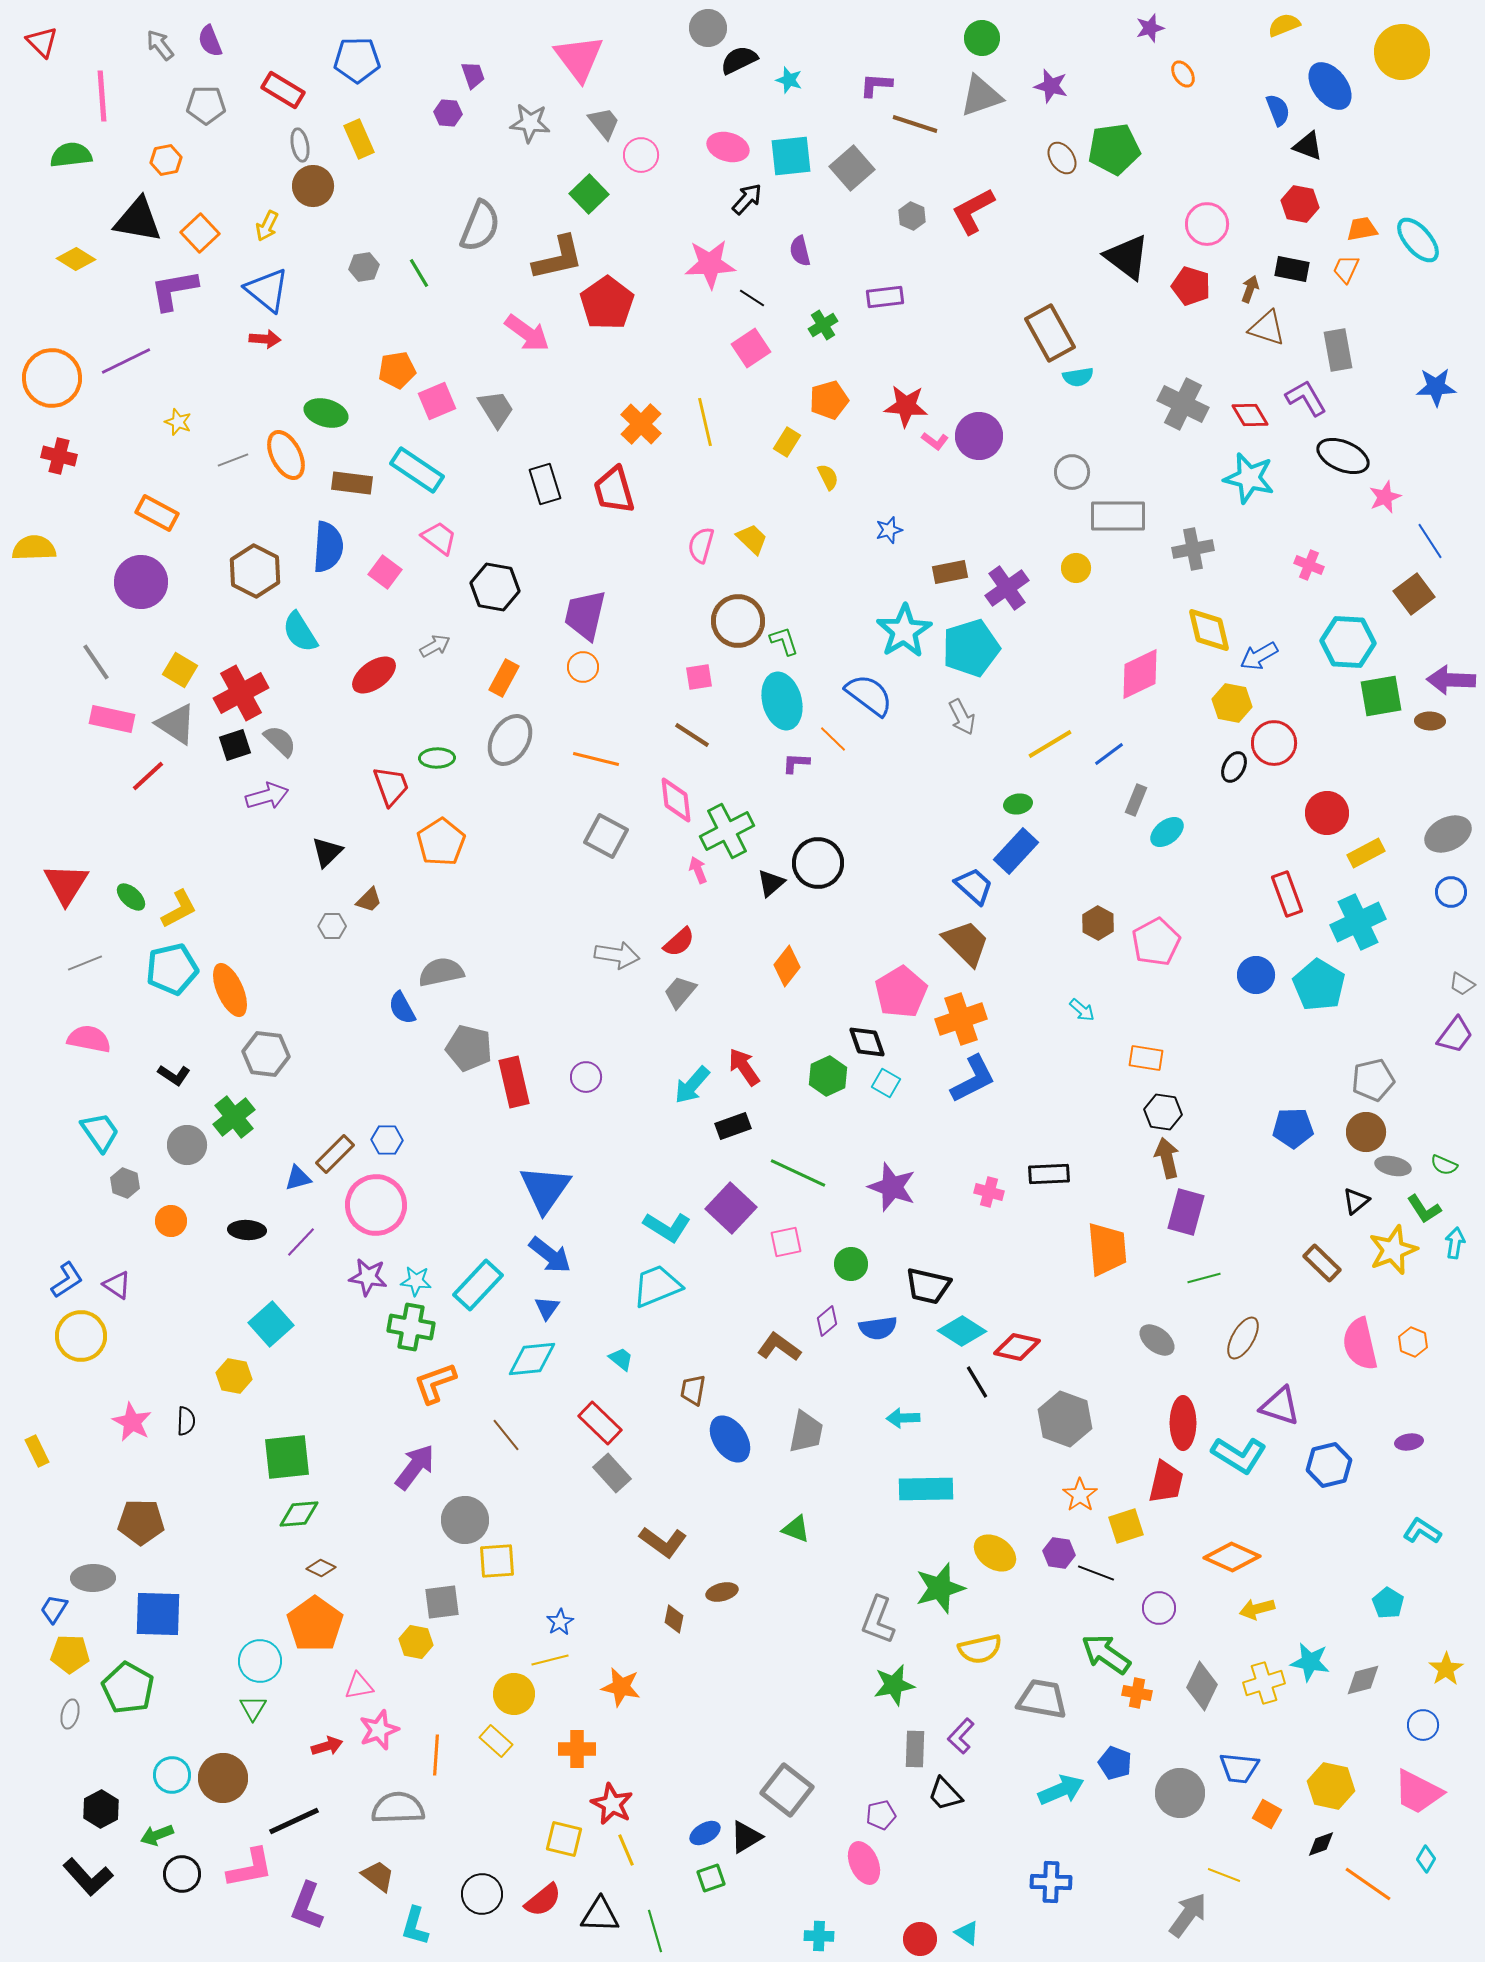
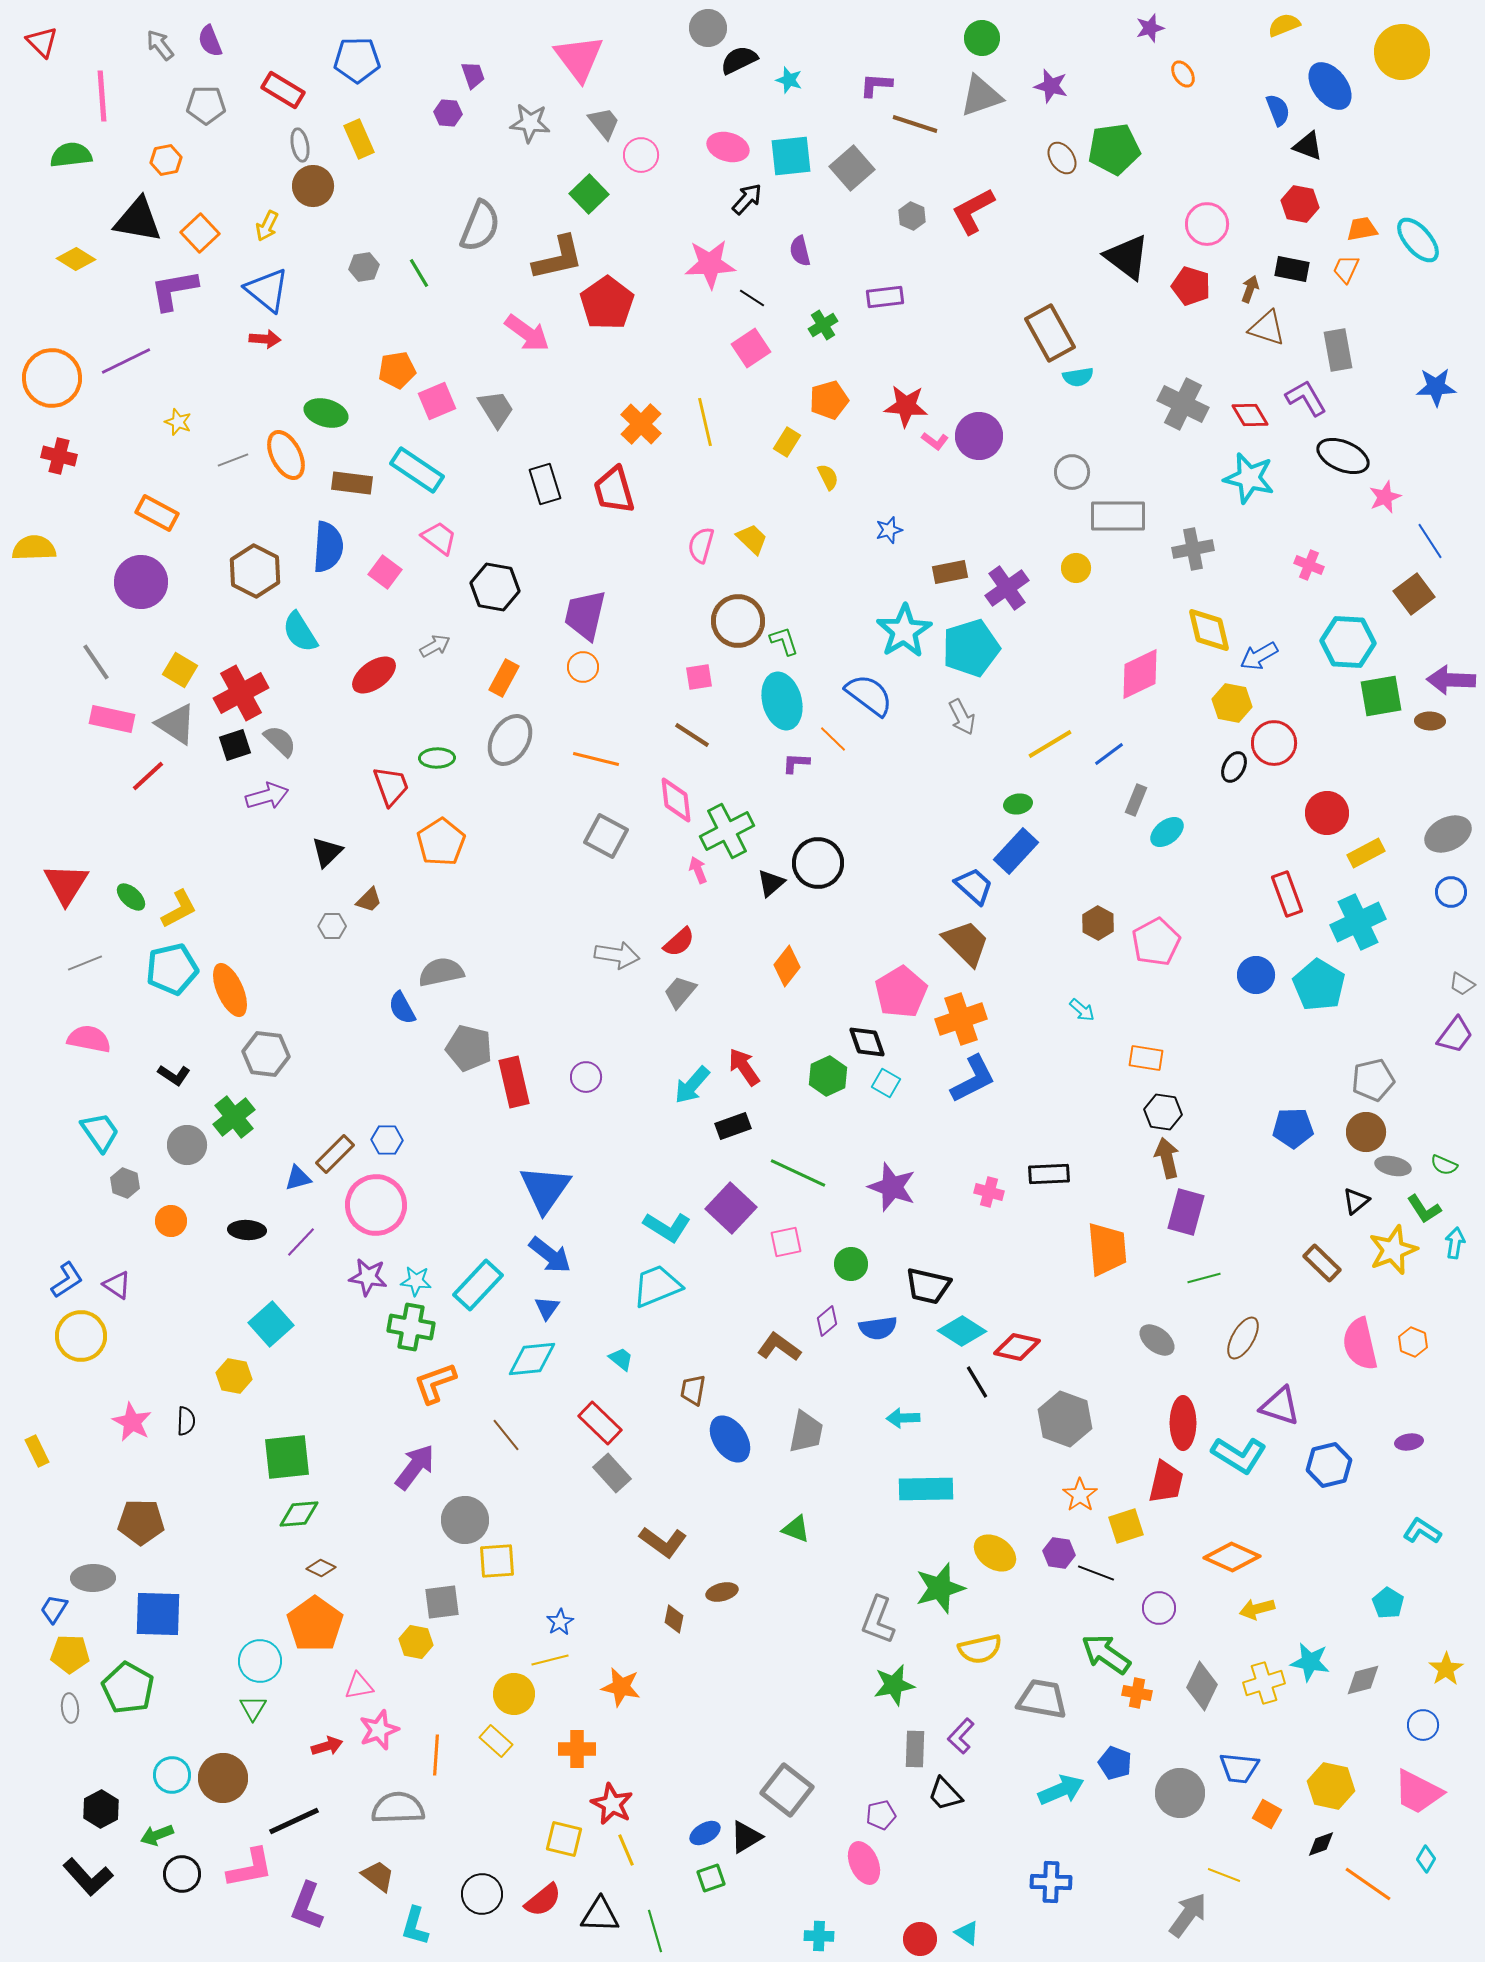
gray ellipse at (70, 1714): moved 6 px up; rotated 20 degrees counterclockwise
